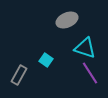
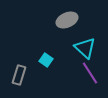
cyan triangle: rotated 25 degrees clockwise
gray rectangle: rotated 12 degrees counterclockwise
